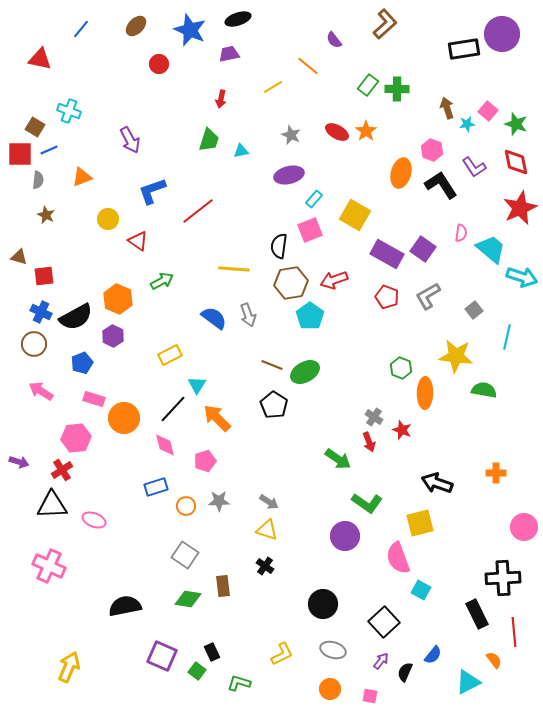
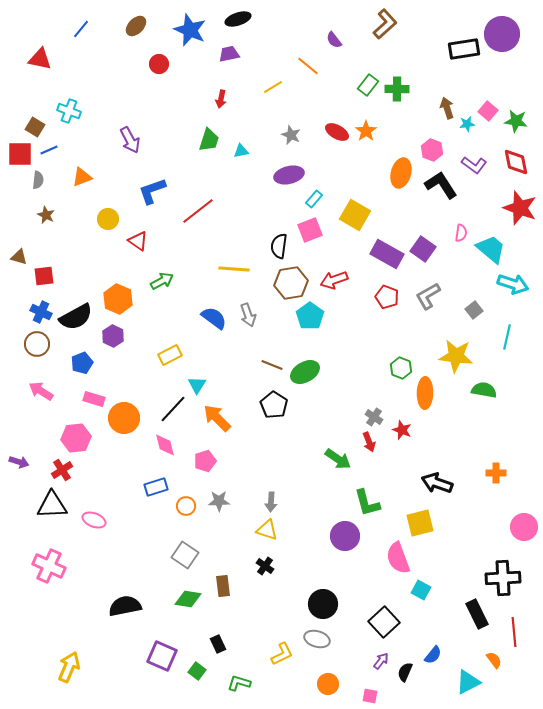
green star at (516, 124): moved 3 px up; rotated 10 degrees counterclockwise
purple L-shape at (474, 167): moved 2 px up; rotated 20 degrees counterclockwise
red star at (520, 208): rotated 28 degrees counterclockwise
cyan arrow at (522, 277): moved 9 px left, 7 px down
brown circle at (34, 344): moved 3 px right
gray arrow at (269, 502): moved 2 px right; rotated 60 degrees clockwise
green L-shape at (367, 503): rotated 40 degrees clockwise
gray ellipse at (333, 650): moved 16 px left, 11 px up
black rectangle at (212, 652): moved 6 px right, 8 px up
orange circle at (330, 689): moved 2 px left, 5 px up
